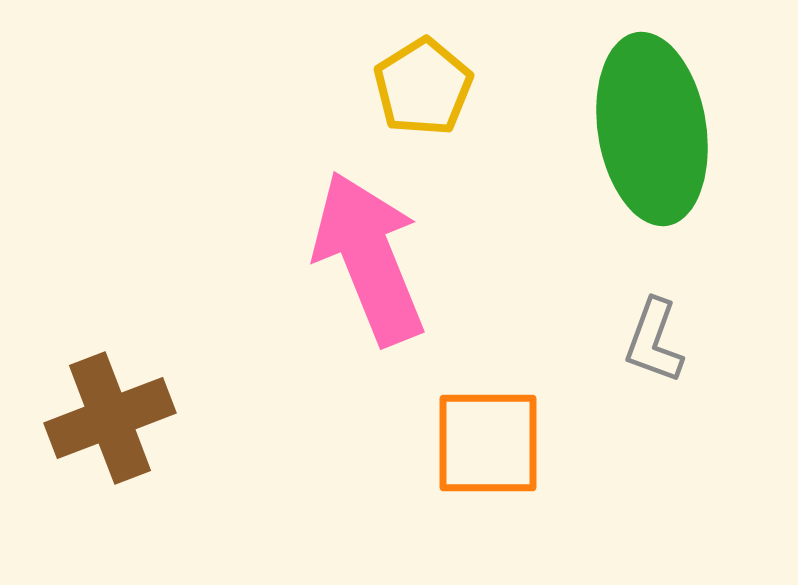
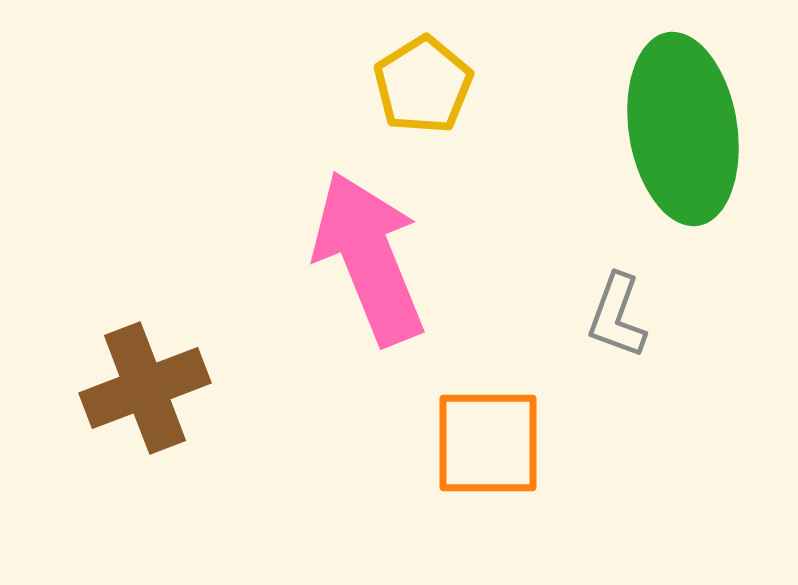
yellow pentagon: moved 2 px up
green ellipse: moved 31 px right
gray L-shape: moved 37 px left, 25 px up
brown cross: moved 35 px right, 30 px up
